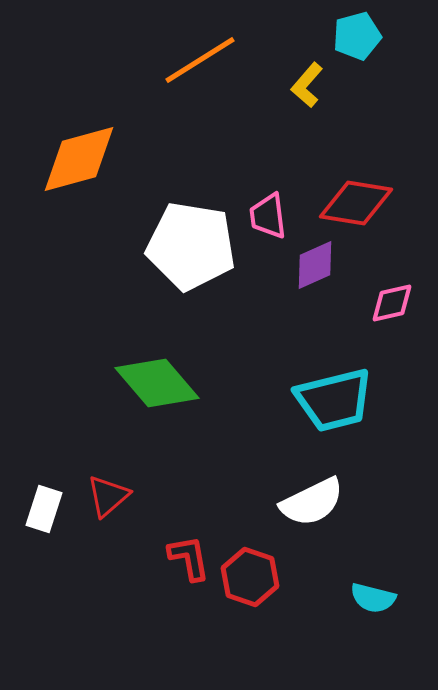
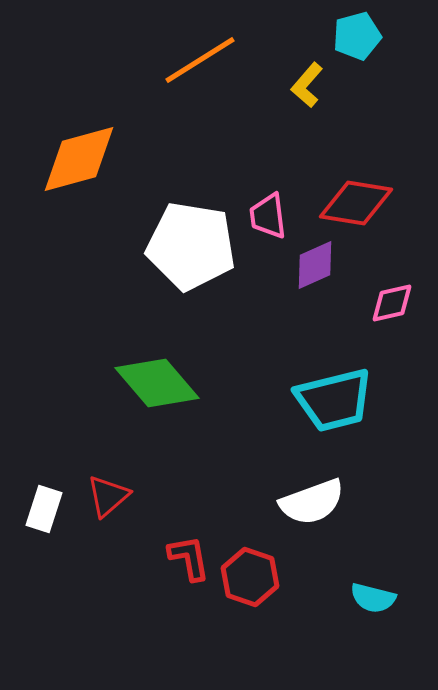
white semicircle: rotated 6 degrees clockwise
